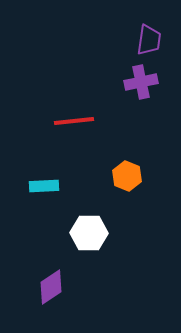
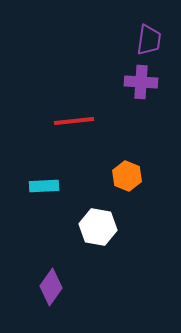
purple cross: rotated 16 degrees clockwise
white hexagon: moved 9 px right, 6 px up; rotated 9 degrees clockwise
purple diamond: rotated 21 degrees counterclockwise
